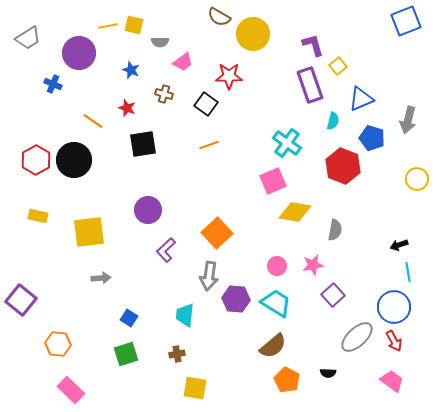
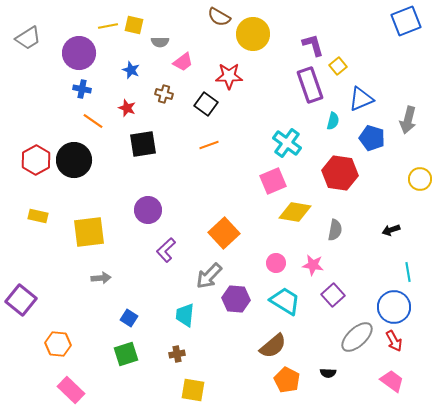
blue cross at (53, 84): moved 29 px right, 5 px down; rotated 12 degrees counterclockwise
red hexagon at (343, 166): moved 3 px left, 7 px down; rotated 12 degrees counterclockwise
yellow circle at (417, 179): moved 3 px right
orange square at (217, 233): moved 7 px right
black arrow at (399, 245): moved 8 px left, 15 px up
pink star at (313, 265): rotated 20 degrees clockwise
pink circle at (277, 266): moved 1 px left, 3 px up
gray arrow at (209, 276): rotated 36 degrees clockwise
cyan trapezoid at (276, 303): moved 9 px right, 2 px up
yellow square at (195, 388): moved 2 px left, 2 px down
